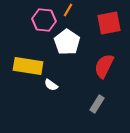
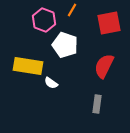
orange line: moved 4 px right
pink hexagon: rotated 15 degrees clockwise
white pentagon: moved 2 px left, 3 px down; rotated 15 degrees counterclockwise
white semicircle: moved 2 px up
gray rectangle: rotated 24 degrees counterclockwise
